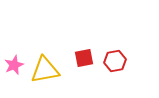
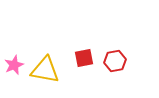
yellow triangle: rotated 20 degrees clockwise
